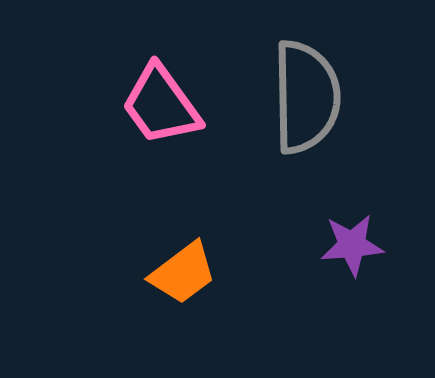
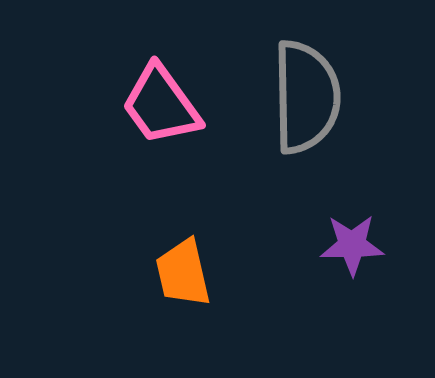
purple star: rotated 4 degrees clockwise
orange trapezoid: rotated 114 degrees clockwise
